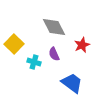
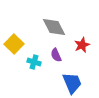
purple semicircle: moved 2 px right, 1 px down
blue trapezoid: rotated 30 degrees clockwise
